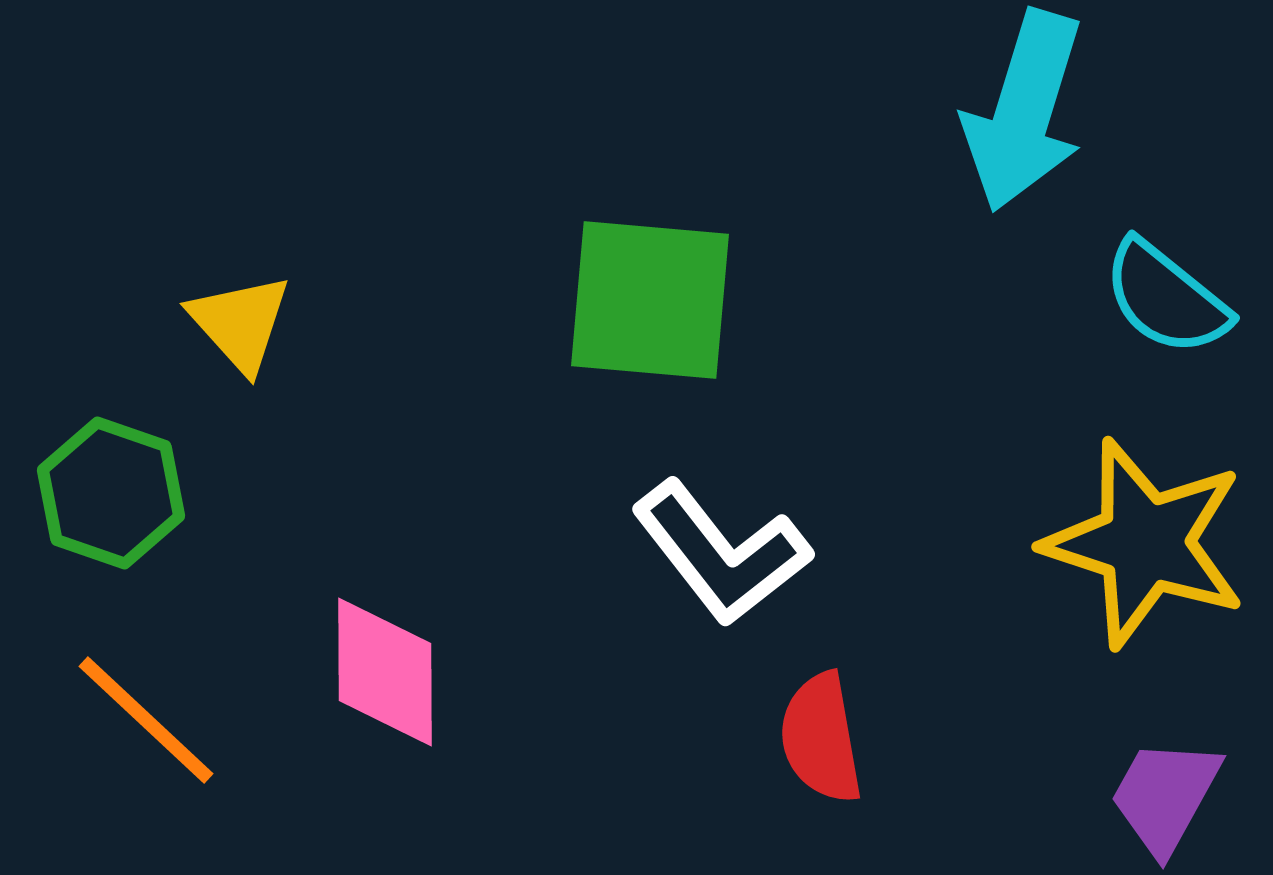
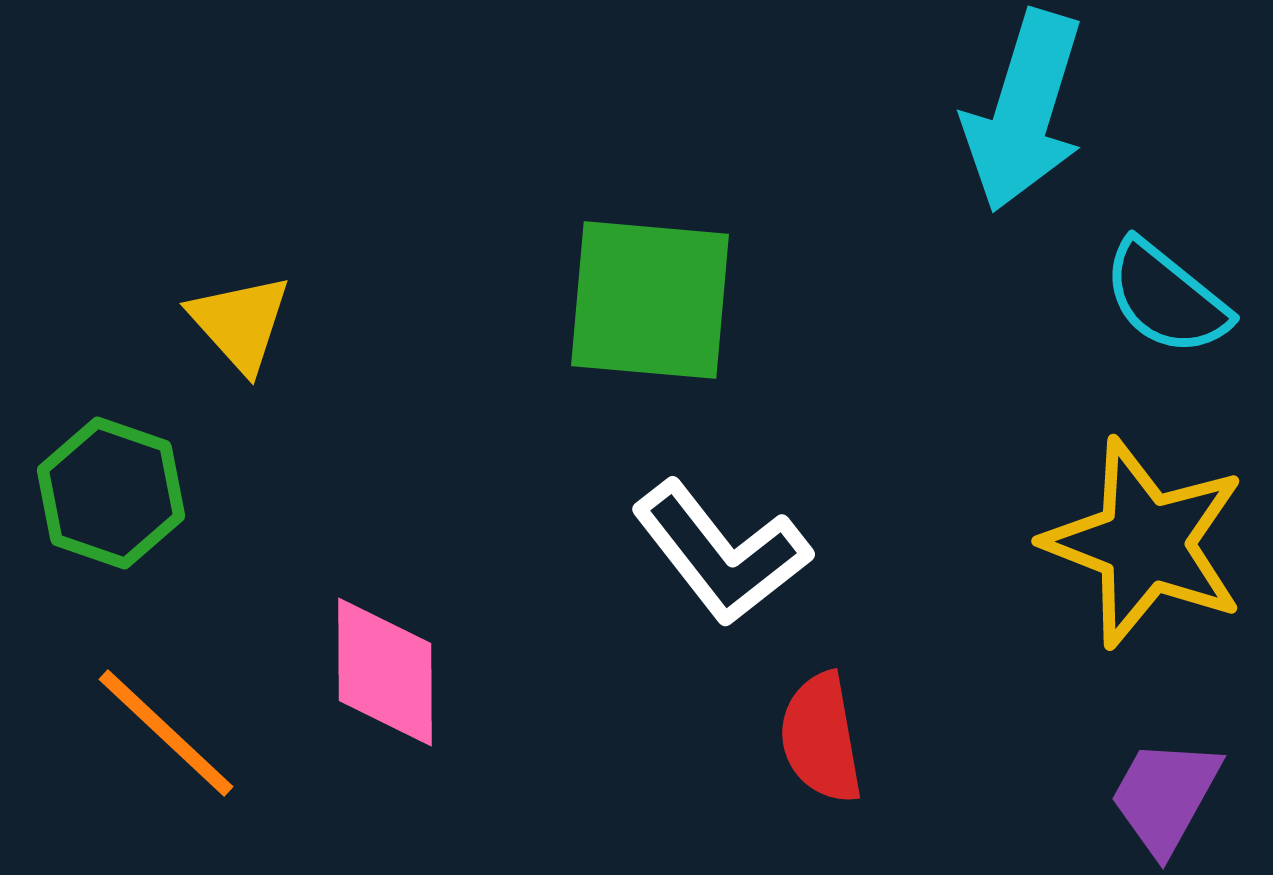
yellow star: rotated 3 degrees clockwise
orange line: moved 20 px right, 13 px down
